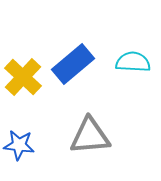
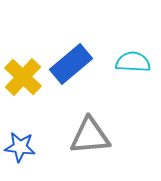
blue rectangle: moved 2 px left
blue star: moved 1 px right, 2 px down
